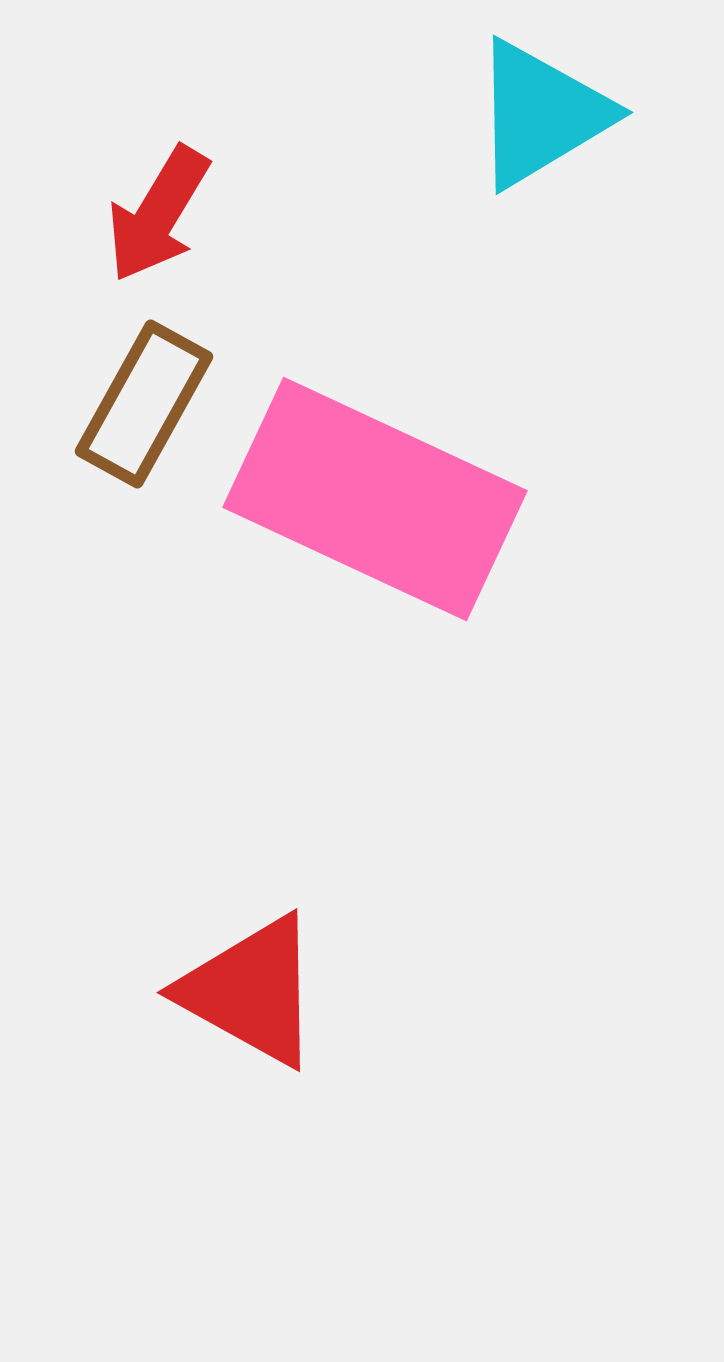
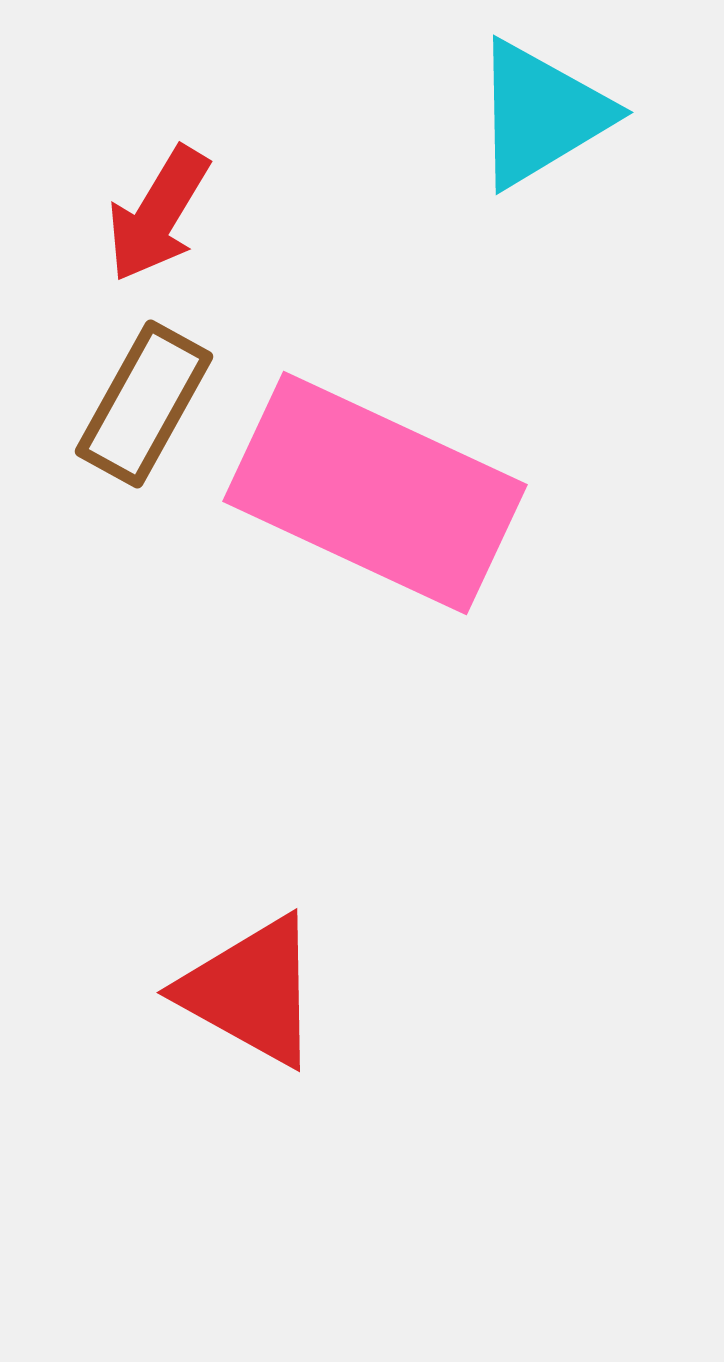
pink rectangle: moved 6 px up
